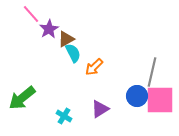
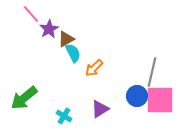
orange arrow: moved 1 px down
green arrow: moved 2 px right
